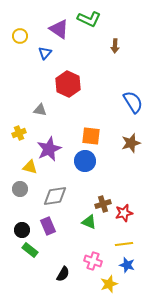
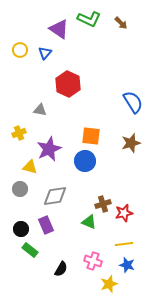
yellow circle: moved 14 px down
brown arrow: moved 6 px right, 23 px up; rotated 48 degrees counterclockwise
purple rectangle: moved 2 px left, 1 px up
black circle: moved 1 px left, 1 px up
black semicircle: moved 2 px left, 5 px up
